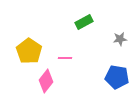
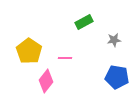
gray star: moved 6 px left, 1 px down
